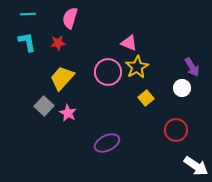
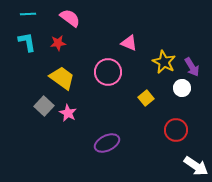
pink semicircle: rotated 110 degrees clockwise
yellow star: moved 27 px right, 5 px up; rotated 15 degrees counterclockwise
yellow trapezoid: rotated 84 degrees clockwise
